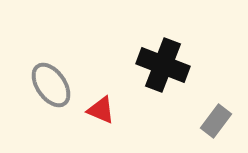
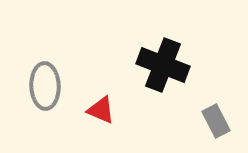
gray ellipse: moved 6 px left, 1 px down; rotated 33 degrees clockwise
gray rectangle: rotated 64 degrees counterclockwise
